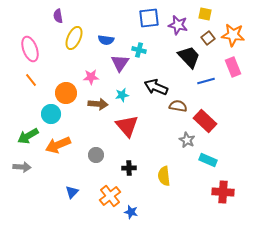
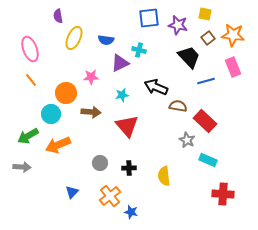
purple triangle: rotated 30 degrees clockwise
brown arrow: moved 7 px left, 8 px down
gray circle: moved 4 px right, 8 px down
red cross: moved 2 px down
